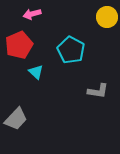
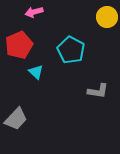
pink arrow: moved 2 px right, 2 px up
